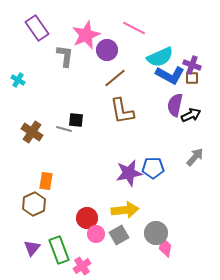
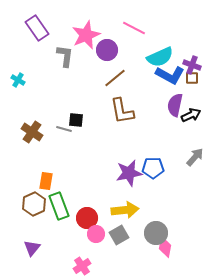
green rectangle: moved 44 px up
